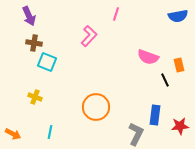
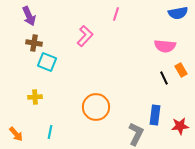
blue semicircle: moved 3 px up
pink L-shape: moved 4 px left
pink semicircle: moved 17 px right, 11 px up; rotated 15 degrees counterclockwise
orange rectangle: moved 2 px right, 5 px down; rotated 16 degrees counterclockwise
black line: moved 1 px left, 2 px up
yellow cross: rotated 24 degrees counterclockwise
orange arrow: moved 3 px right; rotated 21 degrees clockwise
